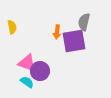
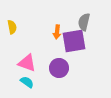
purple circle: moved 19 px right, 3 px up
